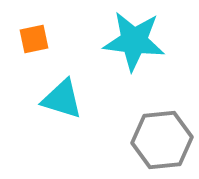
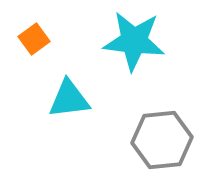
orange square: rotated 24 degrees counterclockwise
cyan triangle: moved 7 px right; rotated 24 degrees counterclockwise
